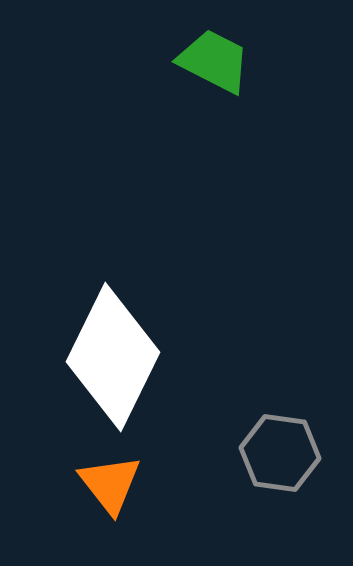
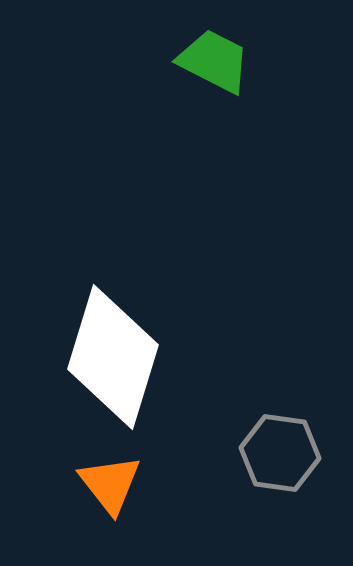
white diamond: rotated 9 degrees counterclockwise
